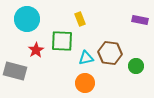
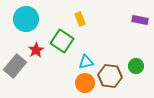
cyan circle: moved 1 px left
green square: rotated 30 degrees clockwise
brown hexagon: moved 23 px down
cyan triangle: moved 4 px down
gray rectangle: moved 5 px up; rotated 65 degrees counterclockwise
